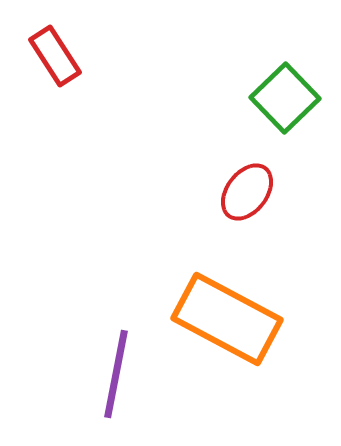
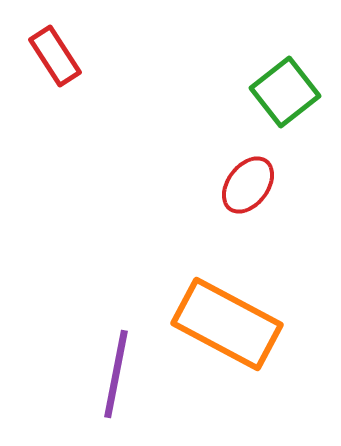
green square: moved 6 px up; rotated 6 degrees clockwise
red ellipse: moved 1 px right, 7 px up
orange rectangle: moved 5 px down
